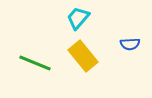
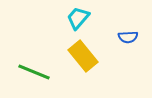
blue semicircle: moved 2 px left, 7 px up
green line: moved 1 px left, 9 px down
